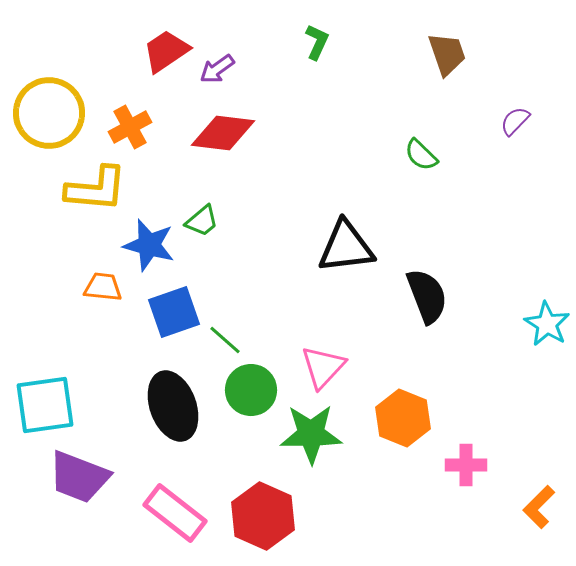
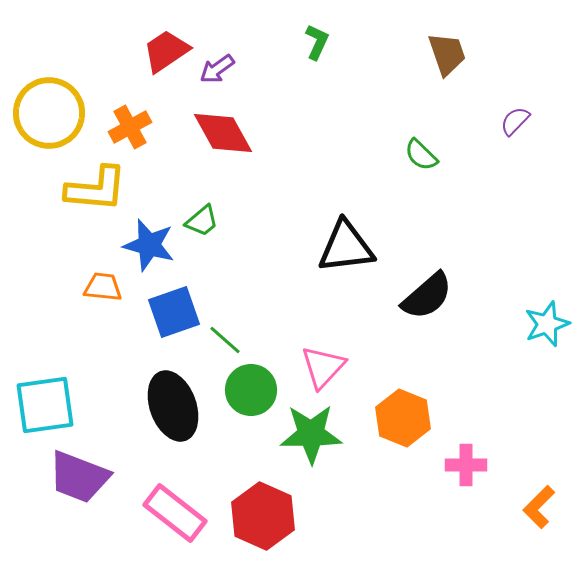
red diamond: rotated 54 degrees clockwise
black semicircle: rotated 70 degrees clockwise
cyan star: rotated 21 degrees clockwise
